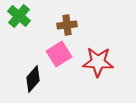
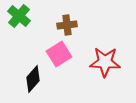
red star: moved 7 px right
